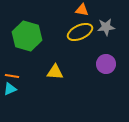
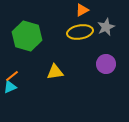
orange triangle: rotated 40 degrees counterclockwise
gray star: rotated 18 degrees counterclockwise
yellow ellipse: rotated 15 degrees clockwise
yellow triangle: rotated 12 degrees counterclockwise
orange line: rotated 48 degrees counterclockwise
cyan triangle: moved 2 px up
